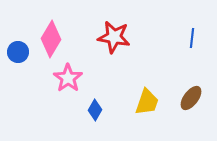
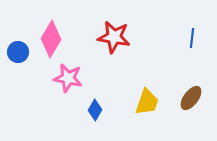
pink star: rotated 24 degrees counterclockwise
